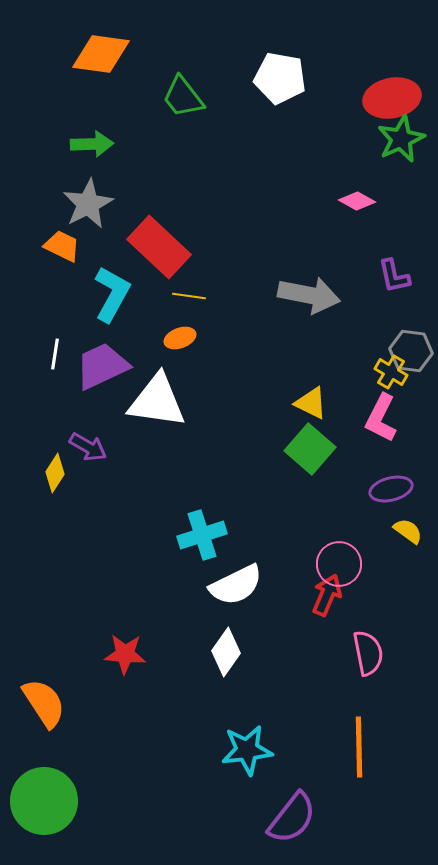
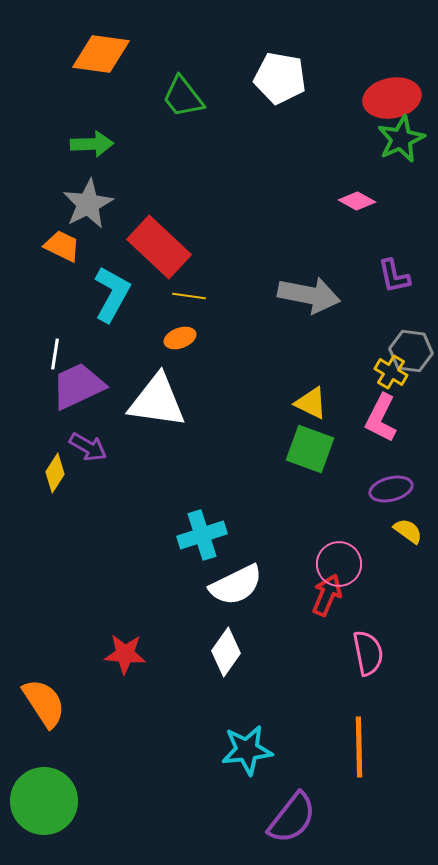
purple trapezoid: moved 24 px left, 20 px down
green square: rotated 21 degrees counterclockwise
